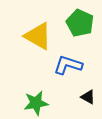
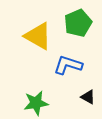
green pentagon: moved 2 px left; rotated 24 degrees clockwise
